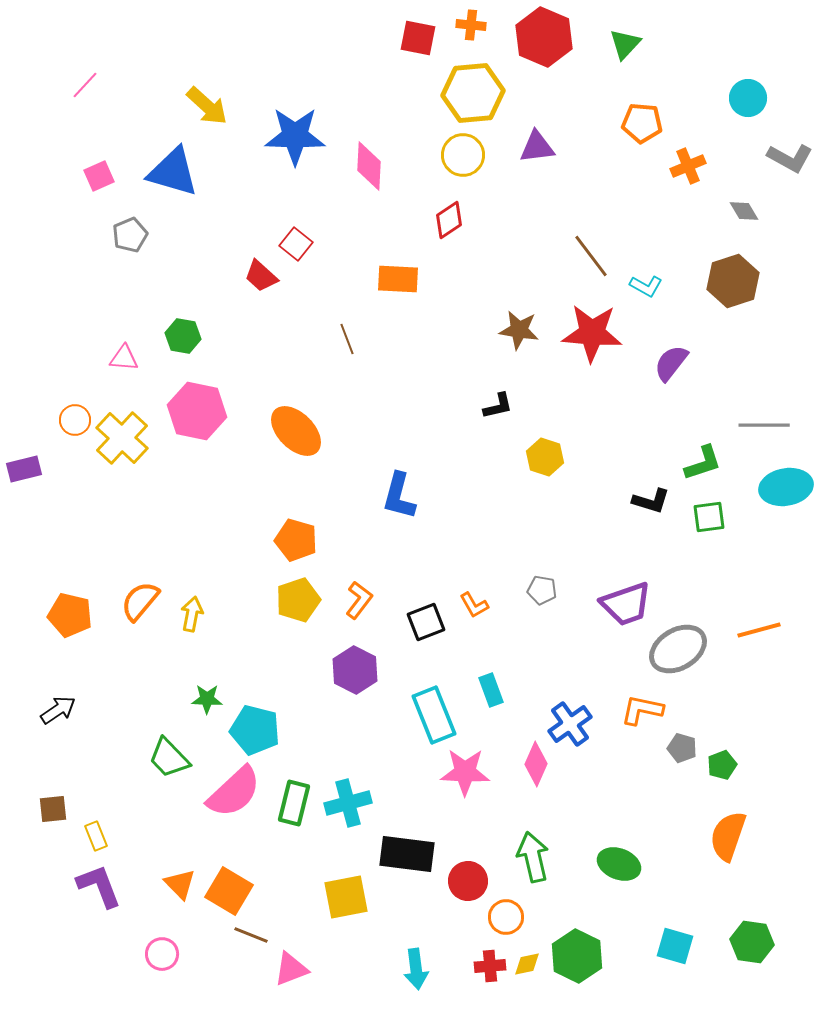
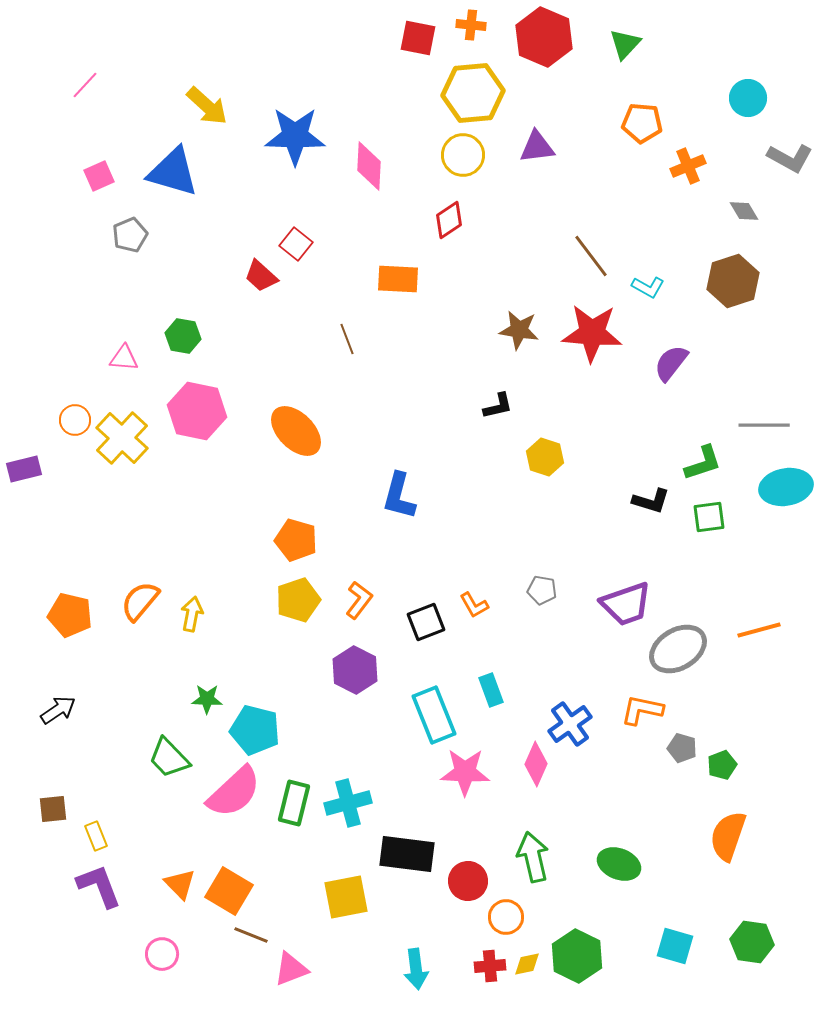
cyan L-shape at (646, 286): moved 2 px right, 1 px down
